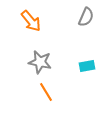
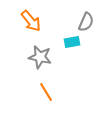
gray semicircle: moved 5 px down
gray star: moved 5 px up
cyan rectangle: moved 15 px left, 24 px up
